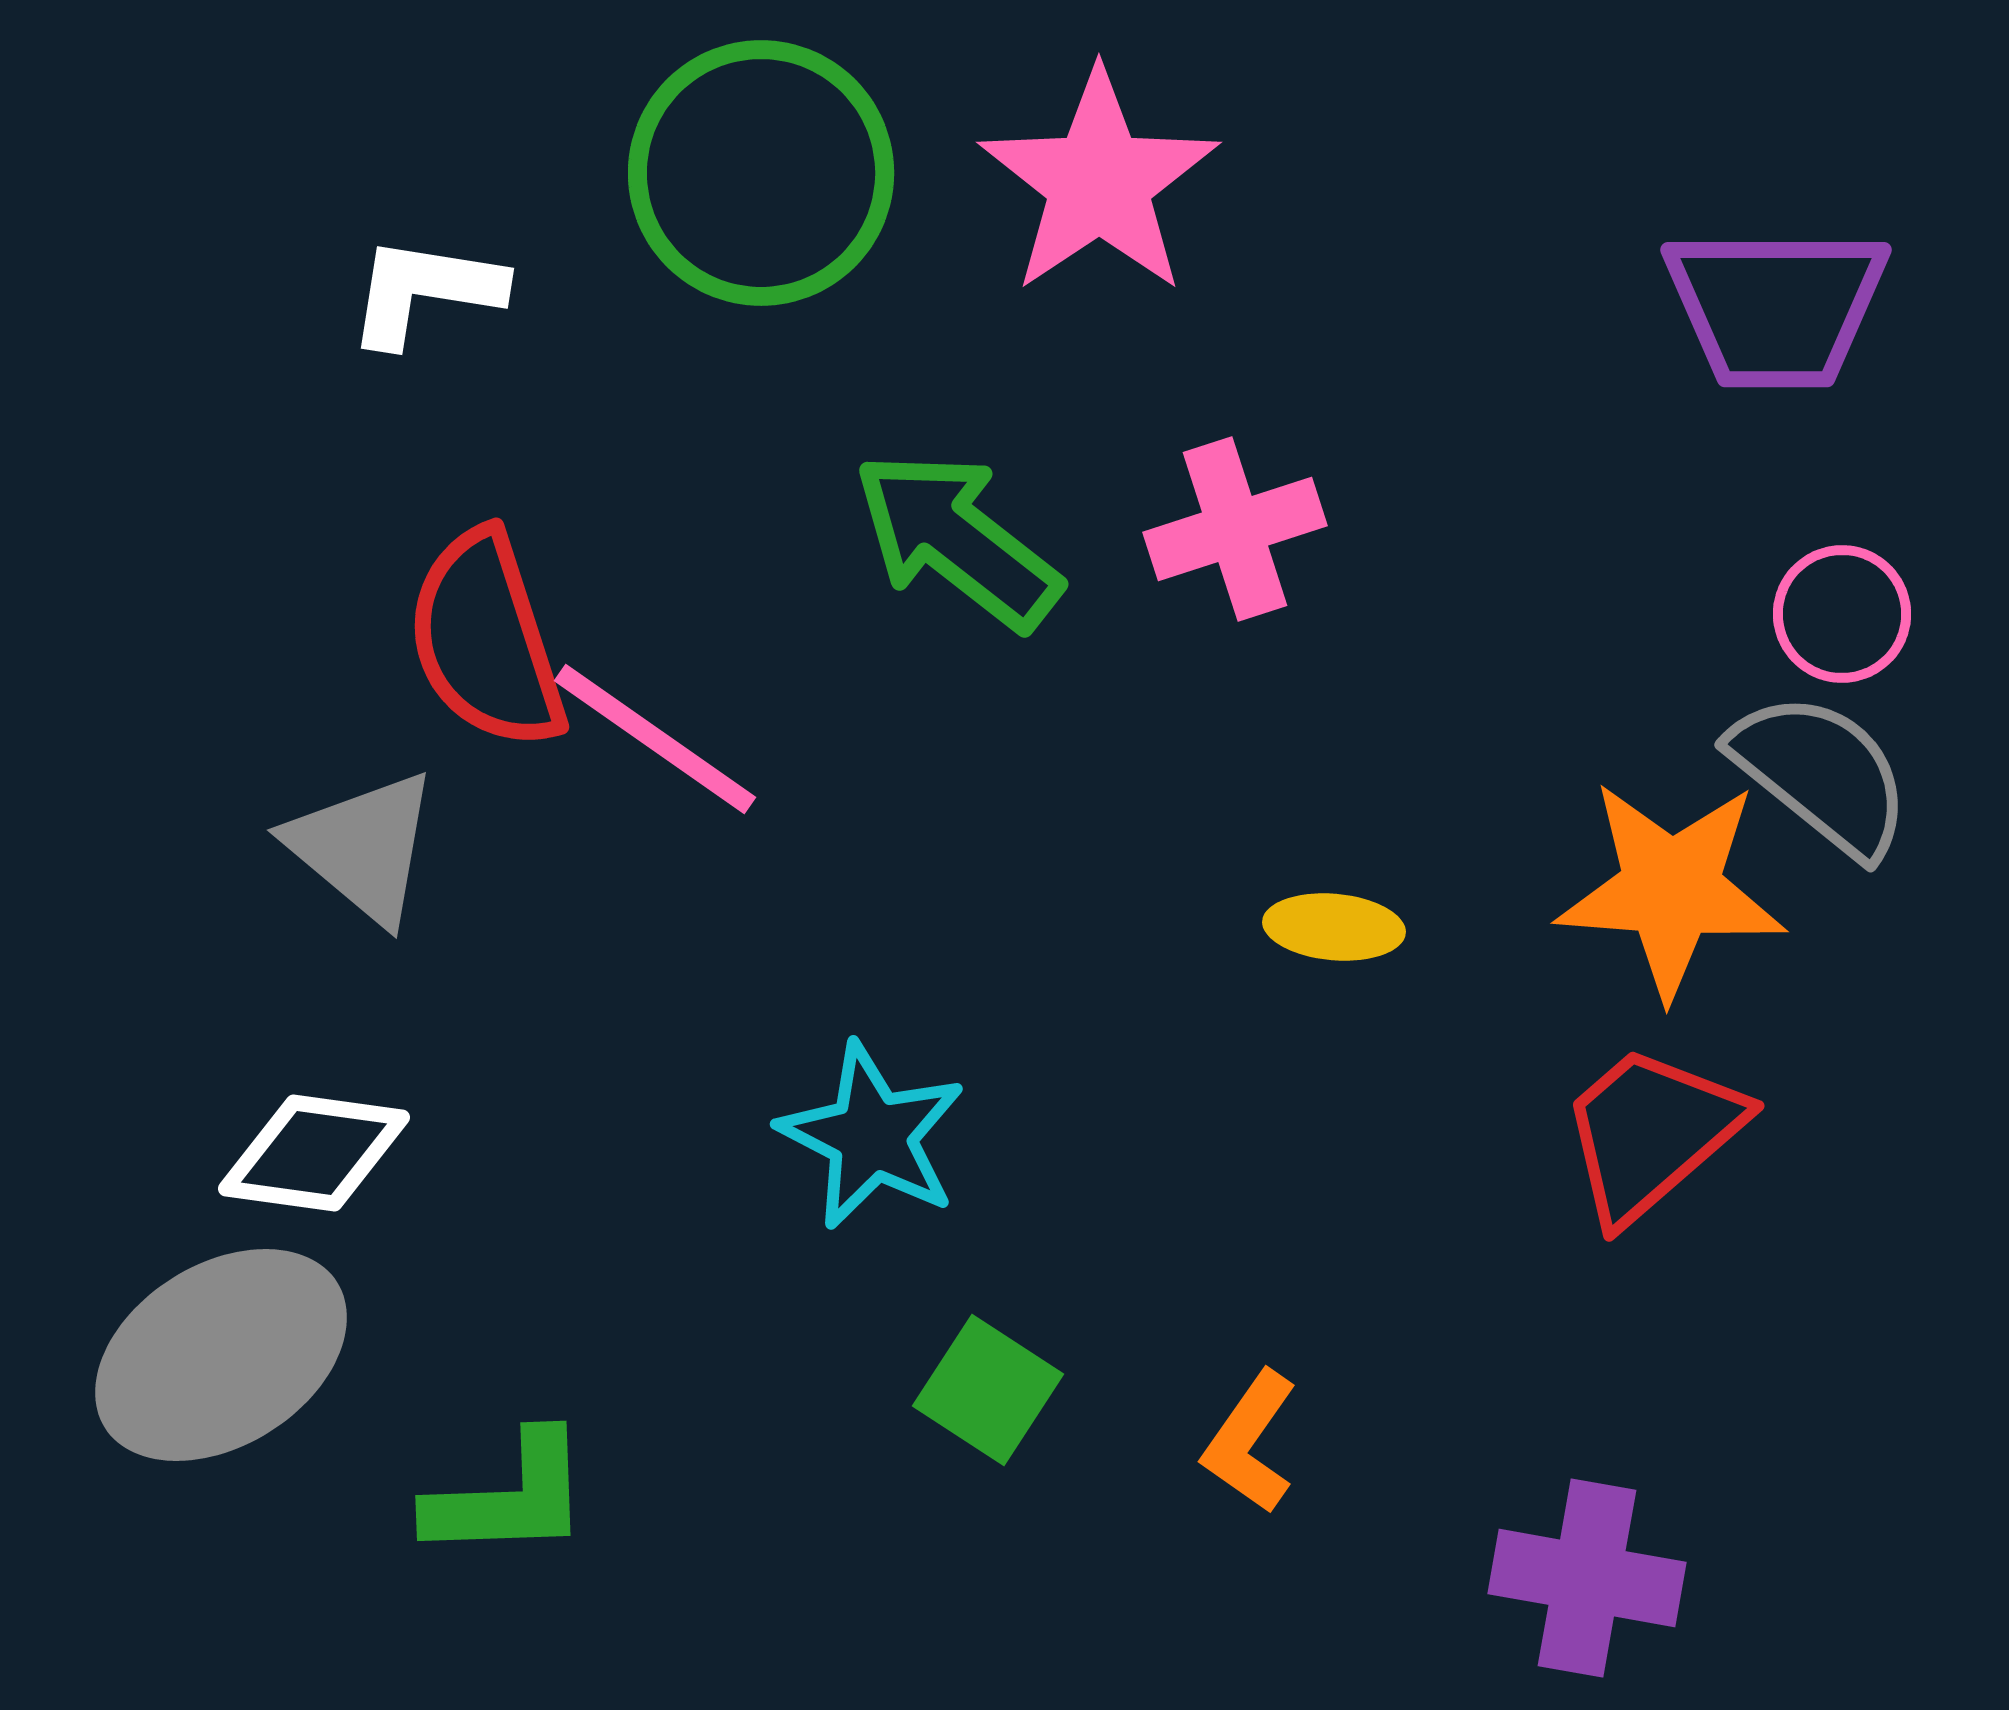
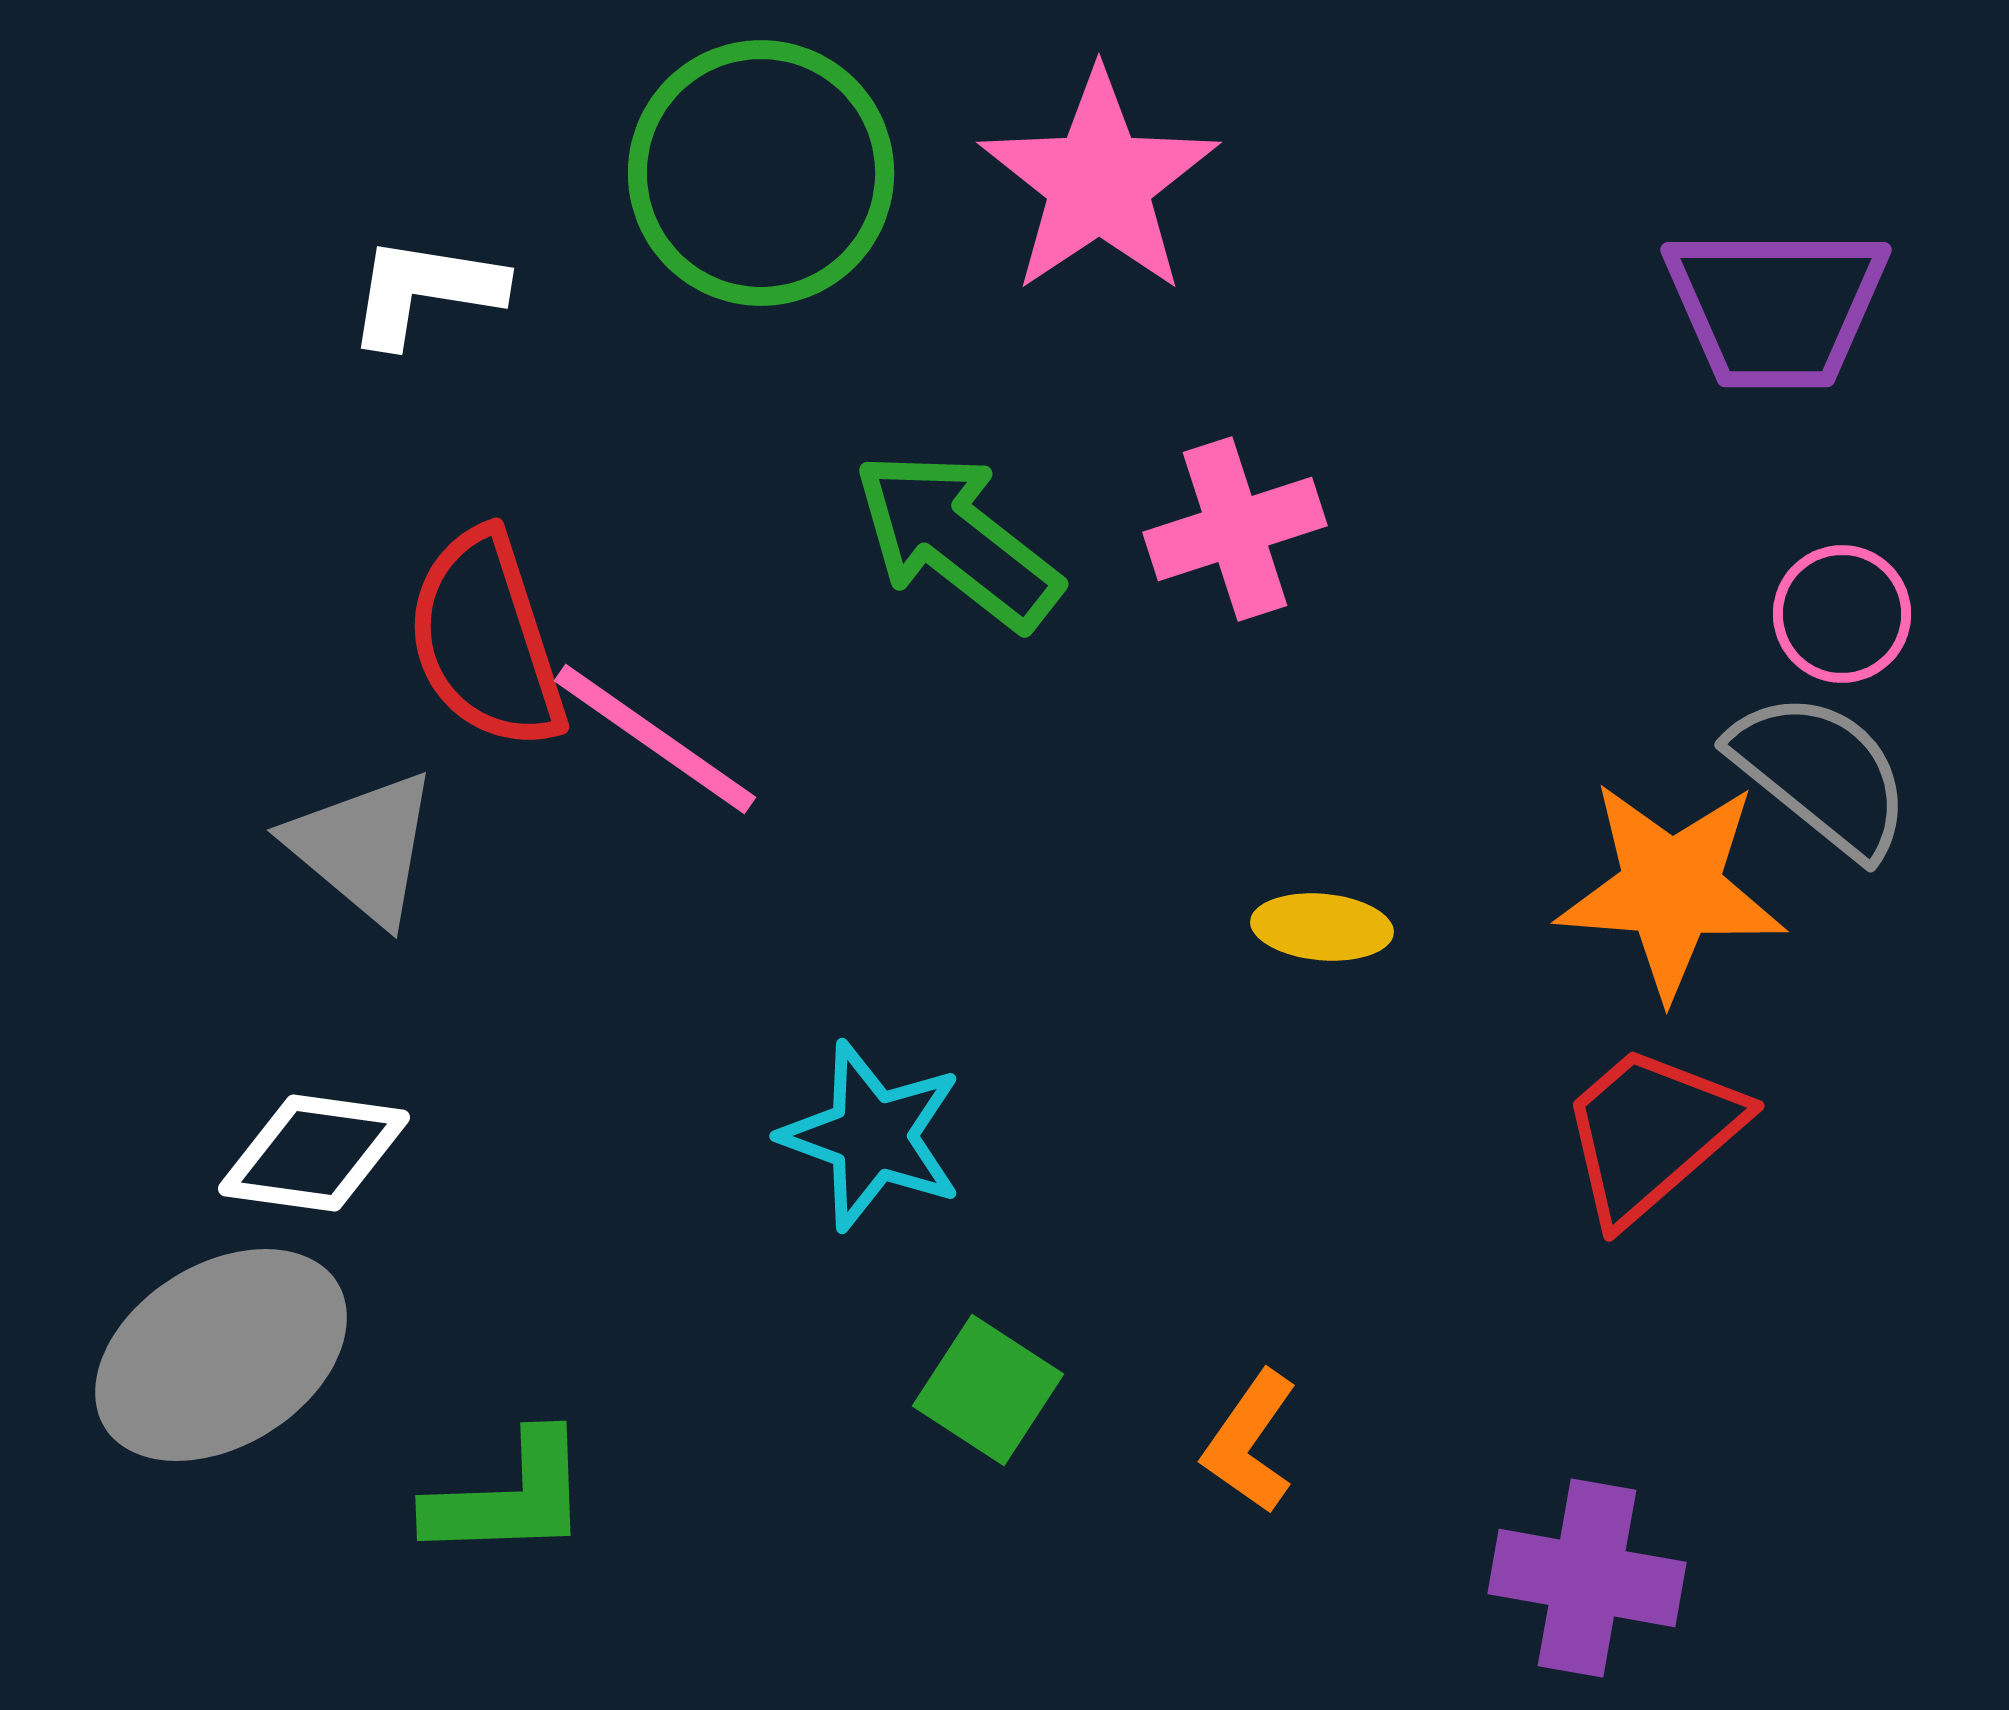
yellow ellipse: moved 12 px left
cyan star: rotated 7 degrees counterclockwise
